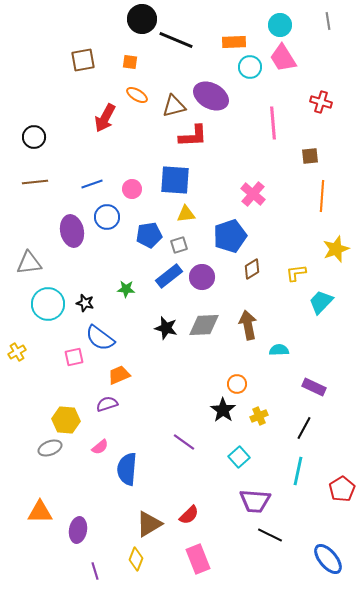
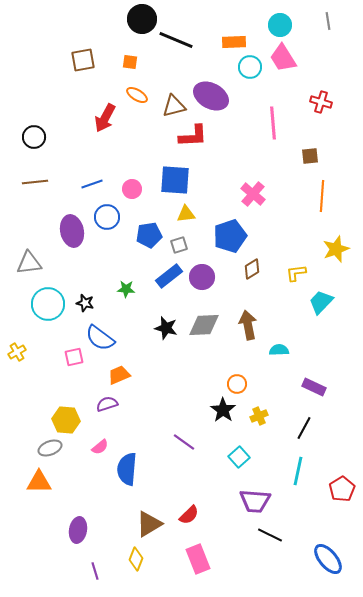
orange triangle at (40, 512): moved 1 px left, 30 px up
